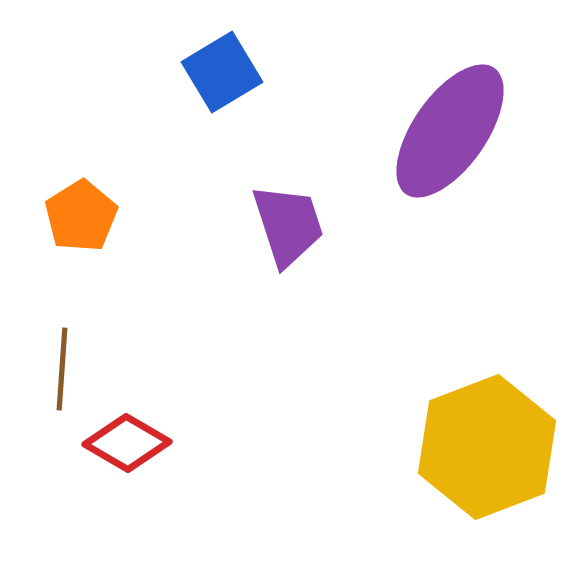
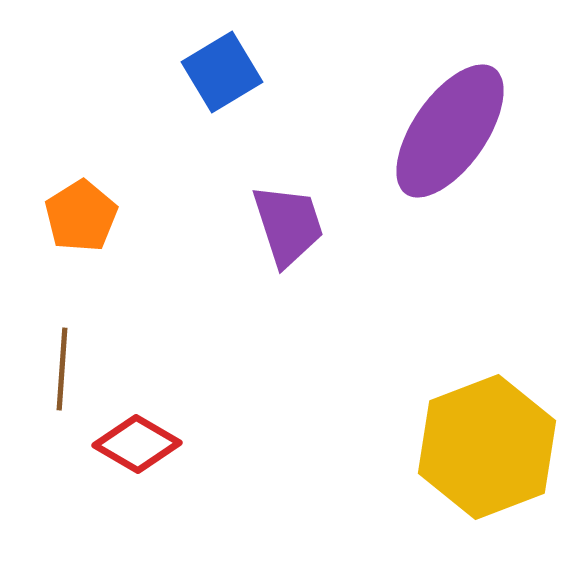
red diamond: moved 10 px right, 1 px down
